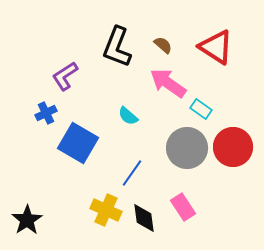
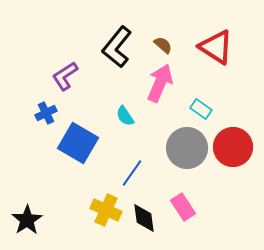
black L-shape: rotated 18 degrees clockwise
pink arrow: moved 8 px left; rotated 78 degrees clockwise
cyan semicircle: moved 3 px left; rotated 15 degrees clockwise
